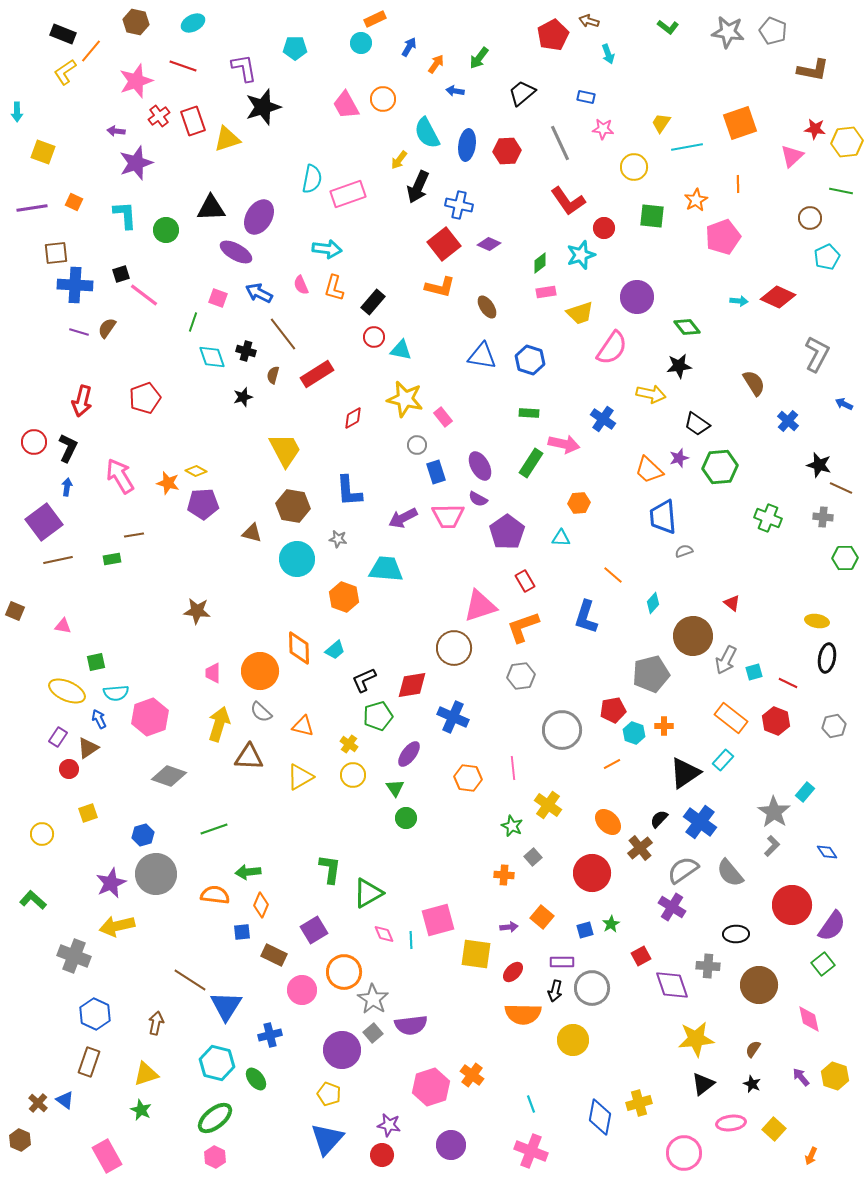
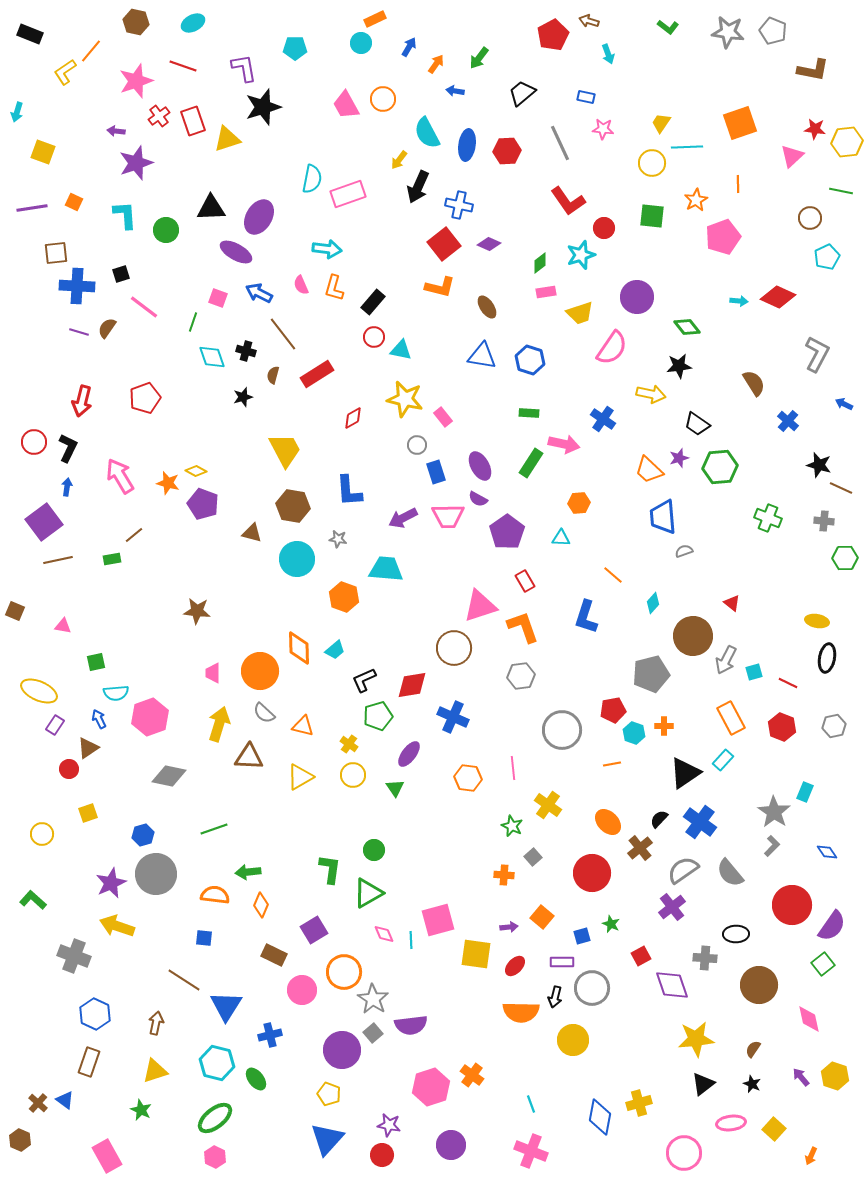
black rectangle at (63, 34): moved 33 px left
cyan arrow at (17, 112): rotated 18 degrees clockwise
cyan line at (687, 147): rotated 8 degrees clockwise
yellow circle at (634, 167): moved 18 px right, 4 px up
blue cross at (75, 285): moved 2 px right, 1 px down
pink line at (144, 295): moved 12 px down
purple pentagon at (203, 504): rotated 24 degrees clockwise
gray cross at (823, 517): moved 1 px right, 4 px down
brown line at (134, 535): rotated 30 degrees counterclockwise
orange L-shape at (523, 627): rotated 90 degrees clockwise
yellow ellipse at (67, 691): moved 28 px left
gray semicircle at (261, 712): moved 3 px right, 1 px down
orange rectangle at (731, 718): rotated 24 degrees clockwise
red hexagon at (776, 721): moved 6 px right, 6 px down
purple rectangle at (58, 737): moved 3 px left, 12 px up
orange line at (612, 764): rotated 18 degrees clockwise
gray diamond at (169, 776): rotated 8 degrees counterclockwise
cyan rectangle at (805, 792): rotated 18 degrees counterclockwise
green circle at (406, 818): moved 32 px left, 32 px down
purple cross at (672, 907): rotated 20 degrees clockwise
green star at (611, 924): rotated 18 degrees counterclockwise
yellow arrow at (117, 926): rotated 32 degrees clockwise
blue square at (585, 930): moved 3 px left, 6 px down
blue square at (242, 932): moved 38 px left, 6 px down; rotated 12 degrees clockwise
gray cross at (708, 966): moved 3 px left, 8 px up
red ellipse at (513, 972): moved 2 px right, 6 px up
brown line at (190, 980): moved 6 px left
black arrow at (555, 991): moved 6 px down
orange semicircle at (523, 1014): moved 2 px left, 2 px up
yellow triangle at (146, 1074): moved 9 px right, 3 px up
